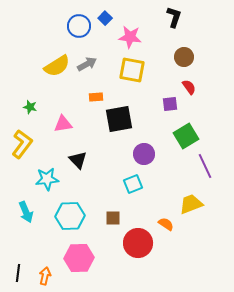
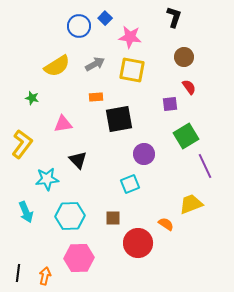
gray arrow: moved 8 px right
green star: moved 2 px right, 9 px up
cyan square: moved 3 px left
